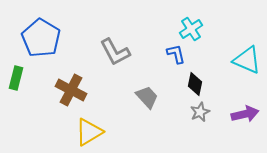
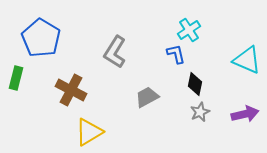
cyan cross: moved 2 px left, 1 px down
gray L-shape: rotated 60 degrees clockwise
gray trapezoid: rotated 75 degrees counterclockwise
